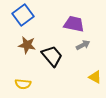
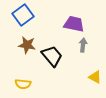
gray arrow: rotated 56 degrees counterclockwise
